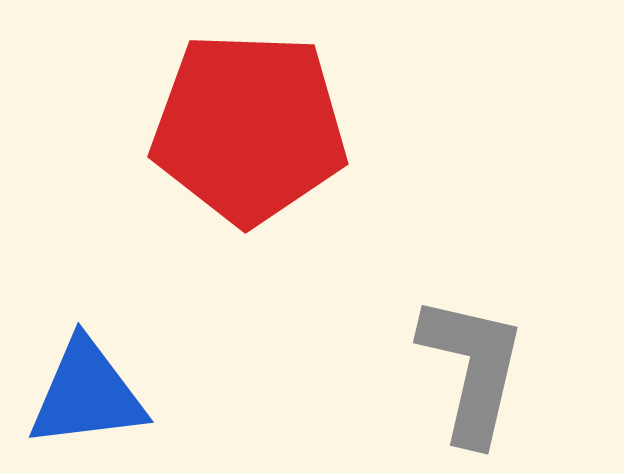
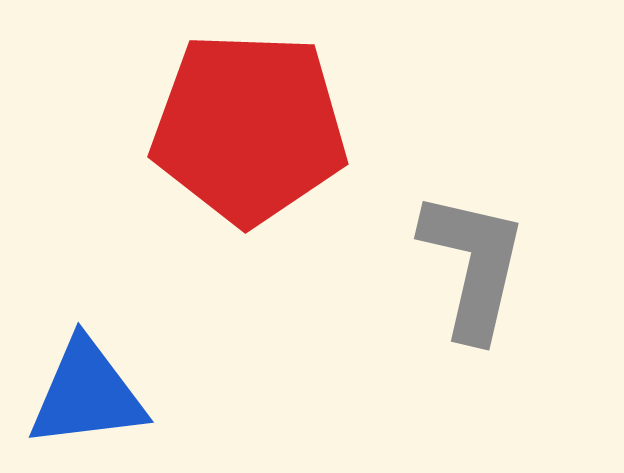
gray L-shape: moved 1 px right, 104 px up
